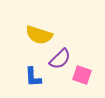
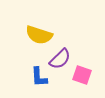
blue L-shape: moved 6 px right
